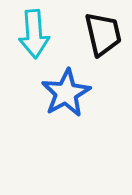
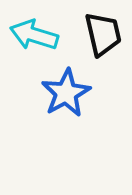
cyan arrow: moved 1 px down; rotated 111 degrees clockwise
